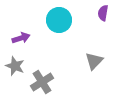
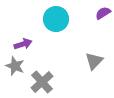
purple semicircle: rotated 49 degrees clockwise
cyan circle: moved 3 px left, 1 px up
purple arrow: moved 2 px right, 6 px down
gray cross: rotated 10 degrees counterclockwise
